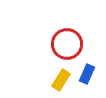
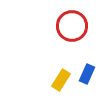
red circle: moved 5 px right, 18 px up
